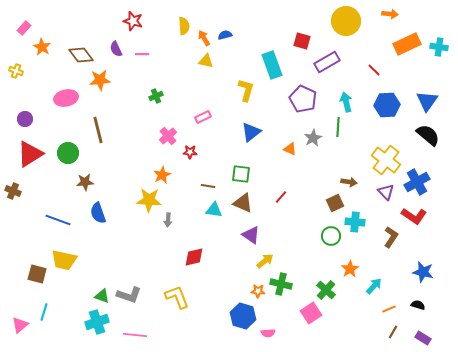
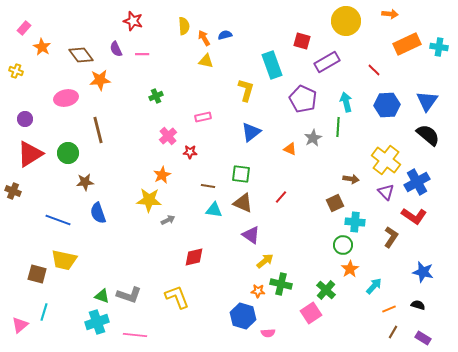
pink rectangle at (203, 117): rotated 14 degrees clockwise
brown arrow at (349, 182): moved 2 px right, 3 px up
gray arrow at (168, 220): rotated 120 degrees counterclockwise
green circle at (331, 236): moved 12 px right, 9 px down
